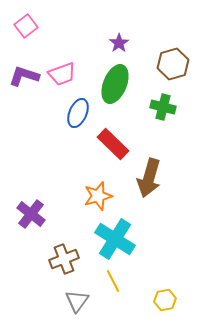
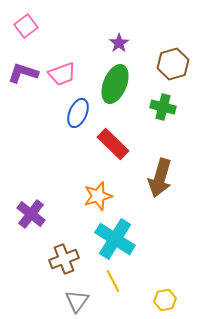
purple L-shape: moved 1 px left, 3 px up
brown arrow: moved 11 px right
